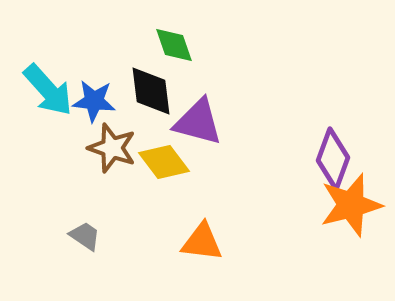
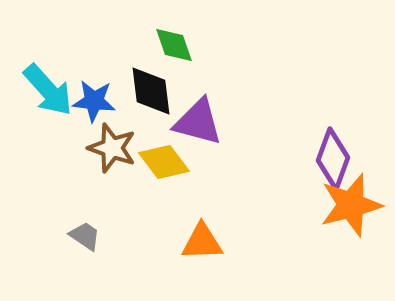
orange triangle: rotated 9 degrees counterclockwise
